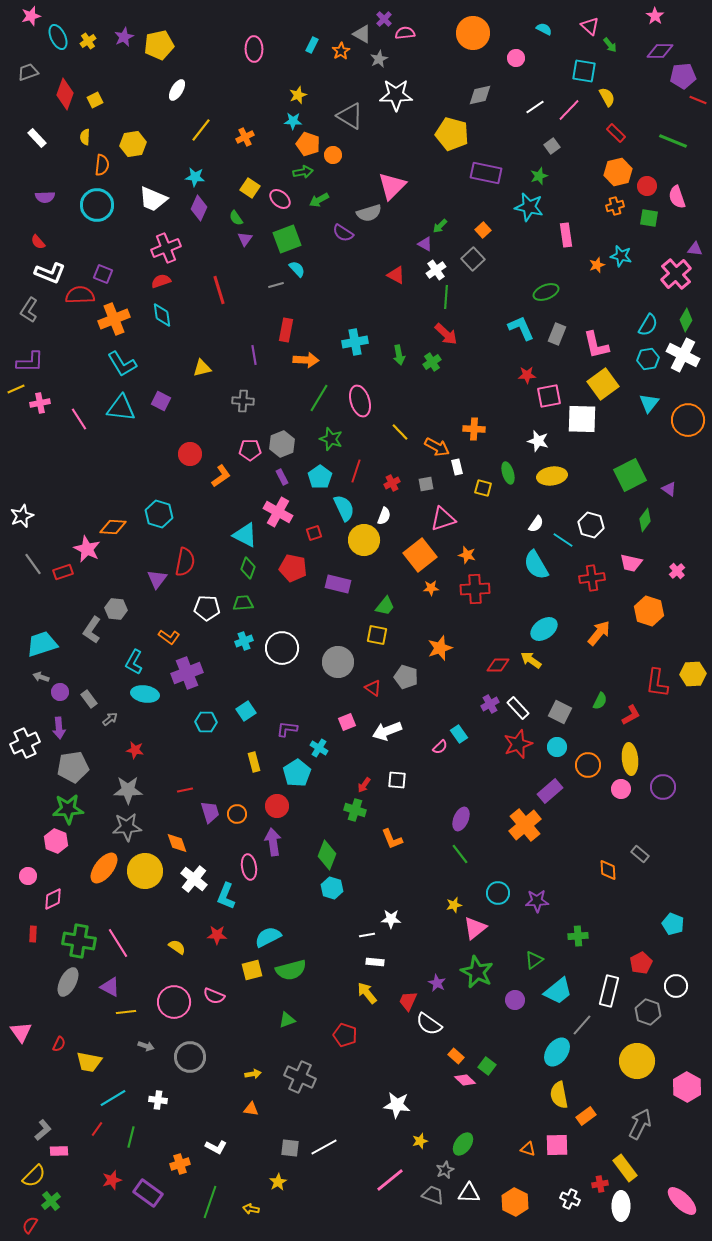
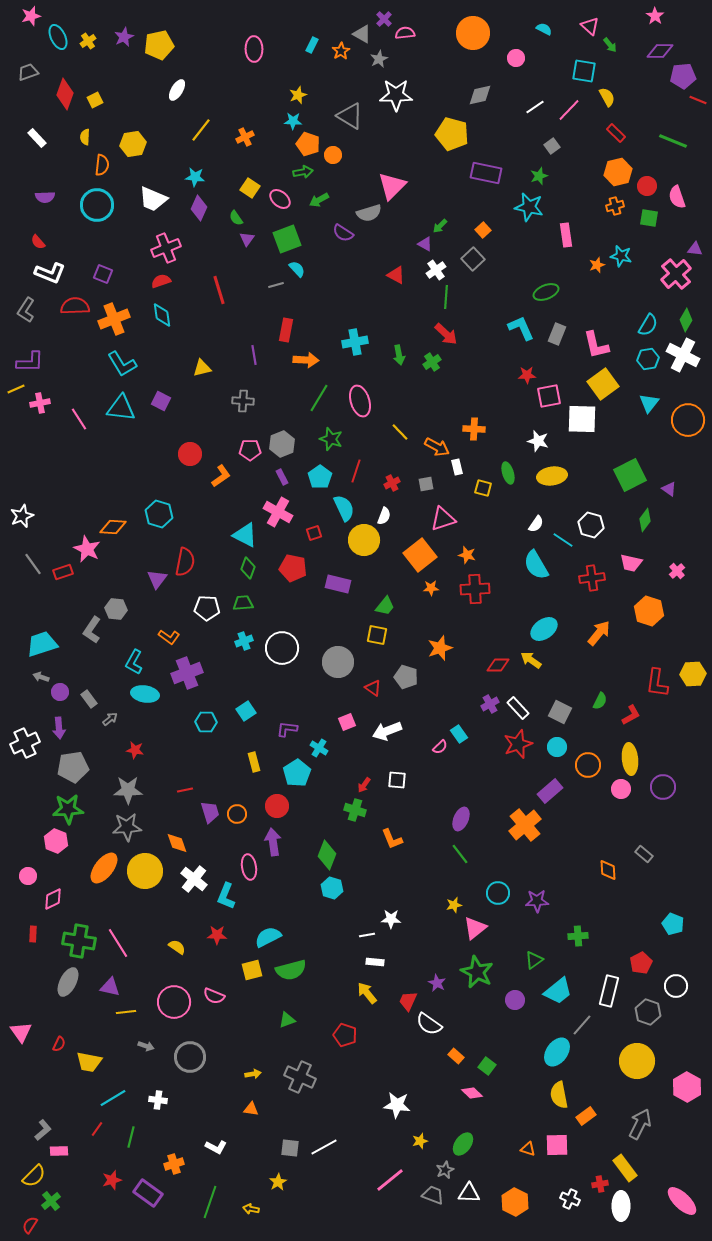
purple triangle at (245, 239): moved 2 px right
red semicircle at (80, 295): moved 5 px left, 11 px down
gray L-shape at (29, 310): moved 3 px left
gray rectangle at (640, 854): moved 4 px right
purple triangle at (110, 987): rotated 15 degrees counterclockwise
pink diamond at (465, 1080): moved 7 px right, 13 px down
orange cross at (180, 1164): moved 6 px left
